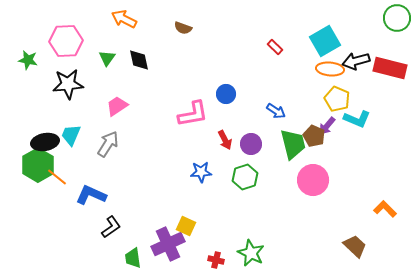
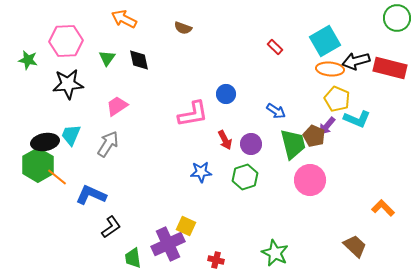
pink circle at (313, 180): moved 3 px left
orange L-shape at (385, 209): moved 2 px left, 1 px up
green star at (251, 253): moved 24 px right
